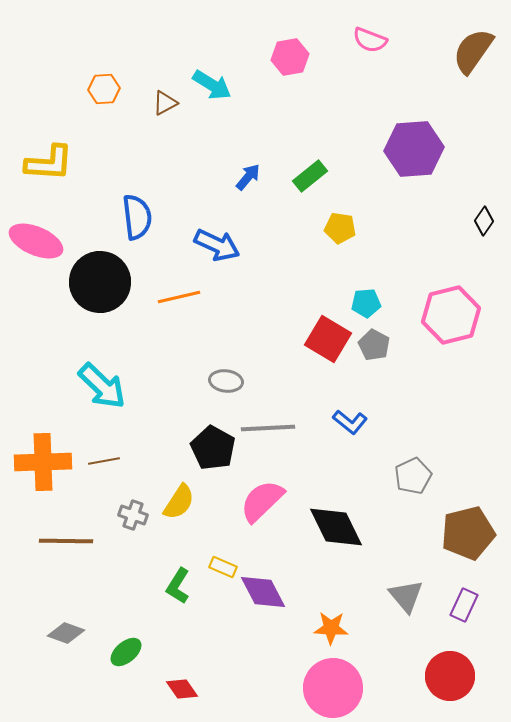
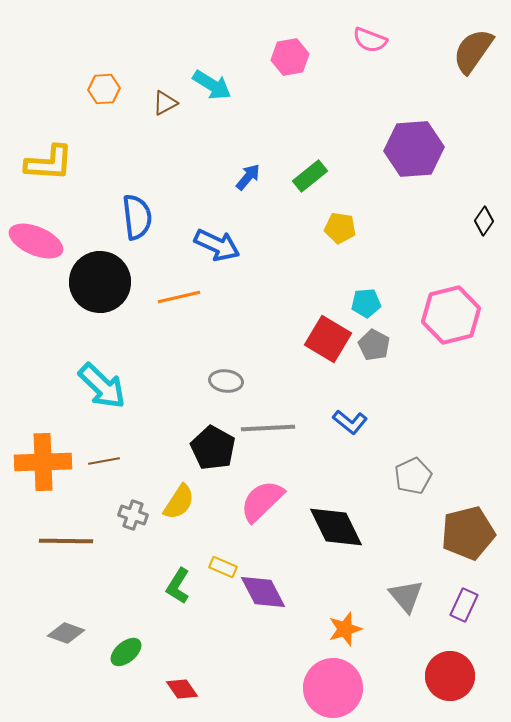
orange star at (331, 628): moved 14 px right, 1 px down; rotated 20 degrees counterclockwise
